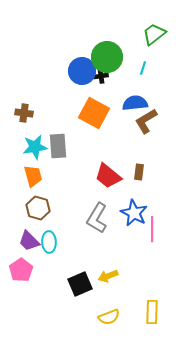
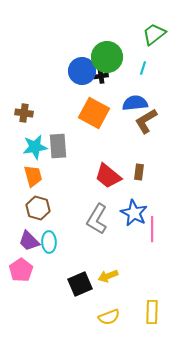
gray L-shape: moved 1 px down
